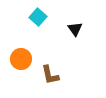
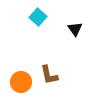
orange circle: moved 23 px down
brown L-shape: moved 1 px left
